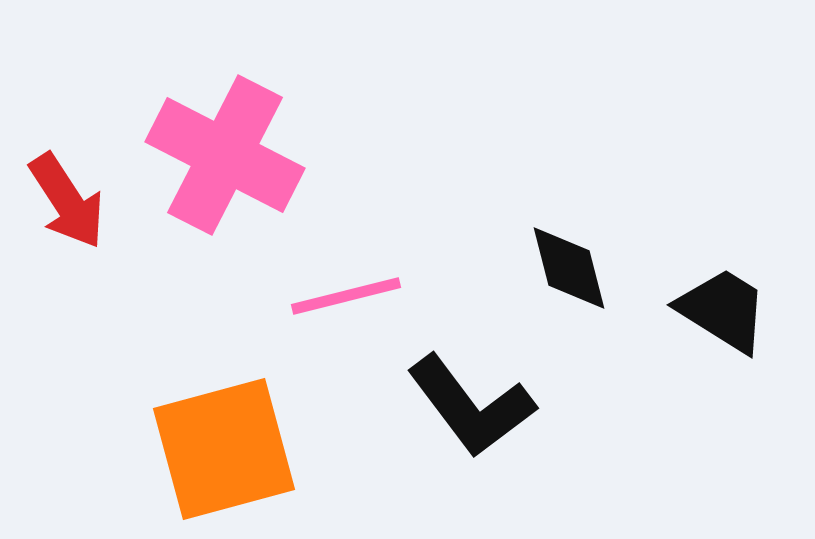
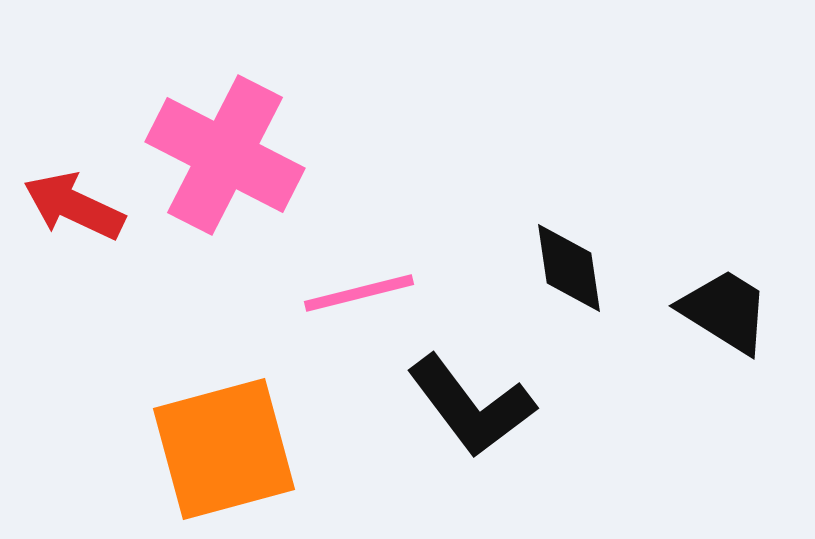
red arrow: moved 7 px right, 5 px down; rotated 148 degrees clockwise
black diamond: rotated 6 degrees clockwise
pink line: moved 13 px right, 3 px up
black trapezoid: moved 2 px right, 1 px down
